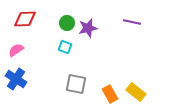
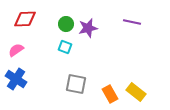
green circle: moved 1 px left, 1 px down
